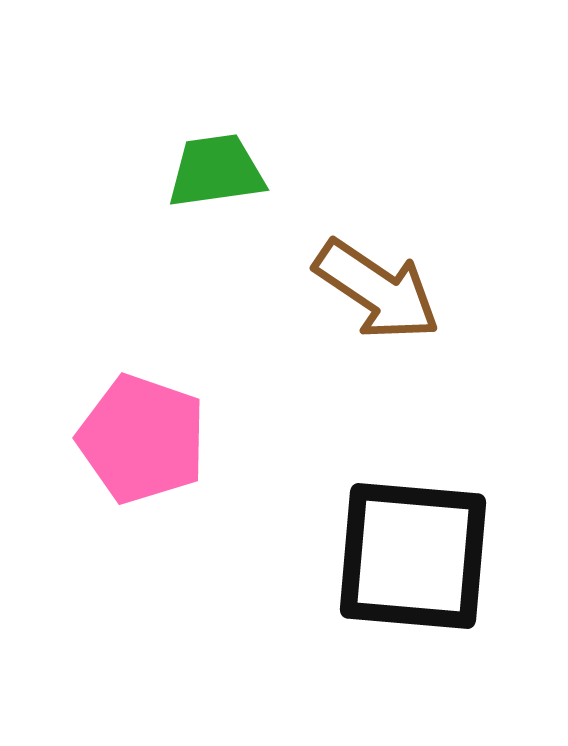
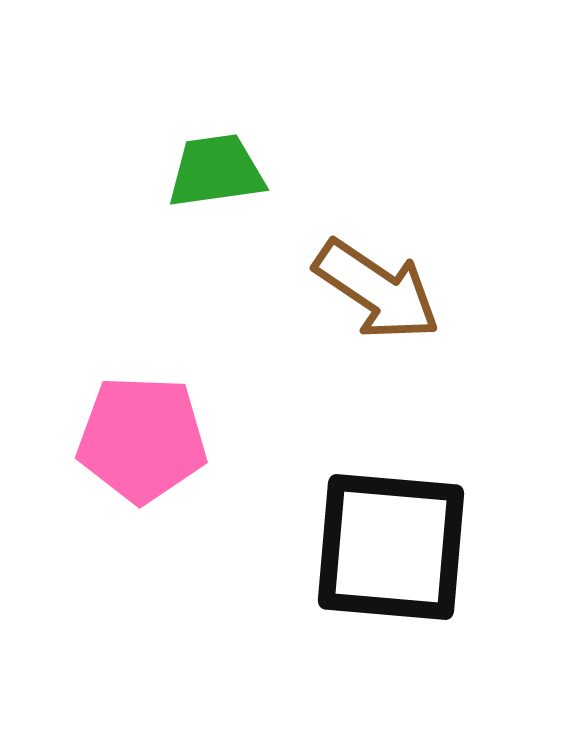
pink pentagon: rotated 17 degrees counterclockwise
black square: moved 22 px left, 9 px up
